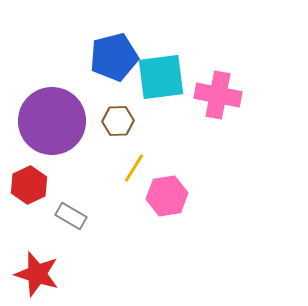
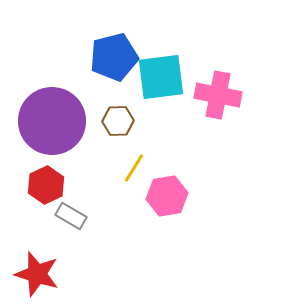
red hexagon: moved 17 px right
